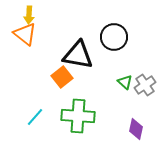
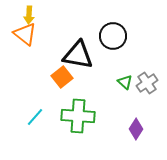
black circle: moved 1 px left, 1 px up
gray cross: moved 2 px right, 2 px up
purple diamond: rotated 20 degrees clockwise
